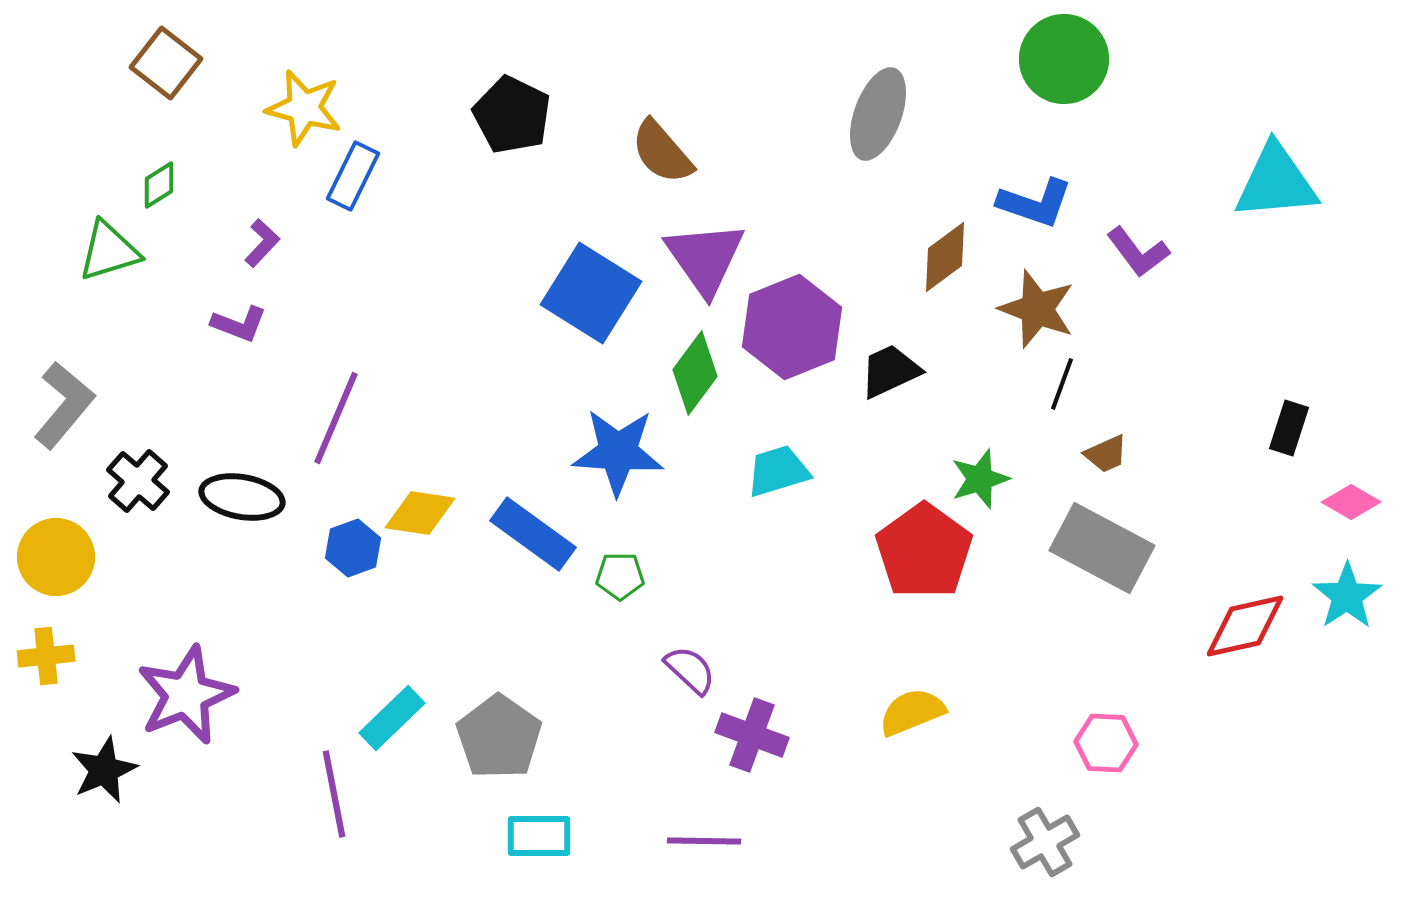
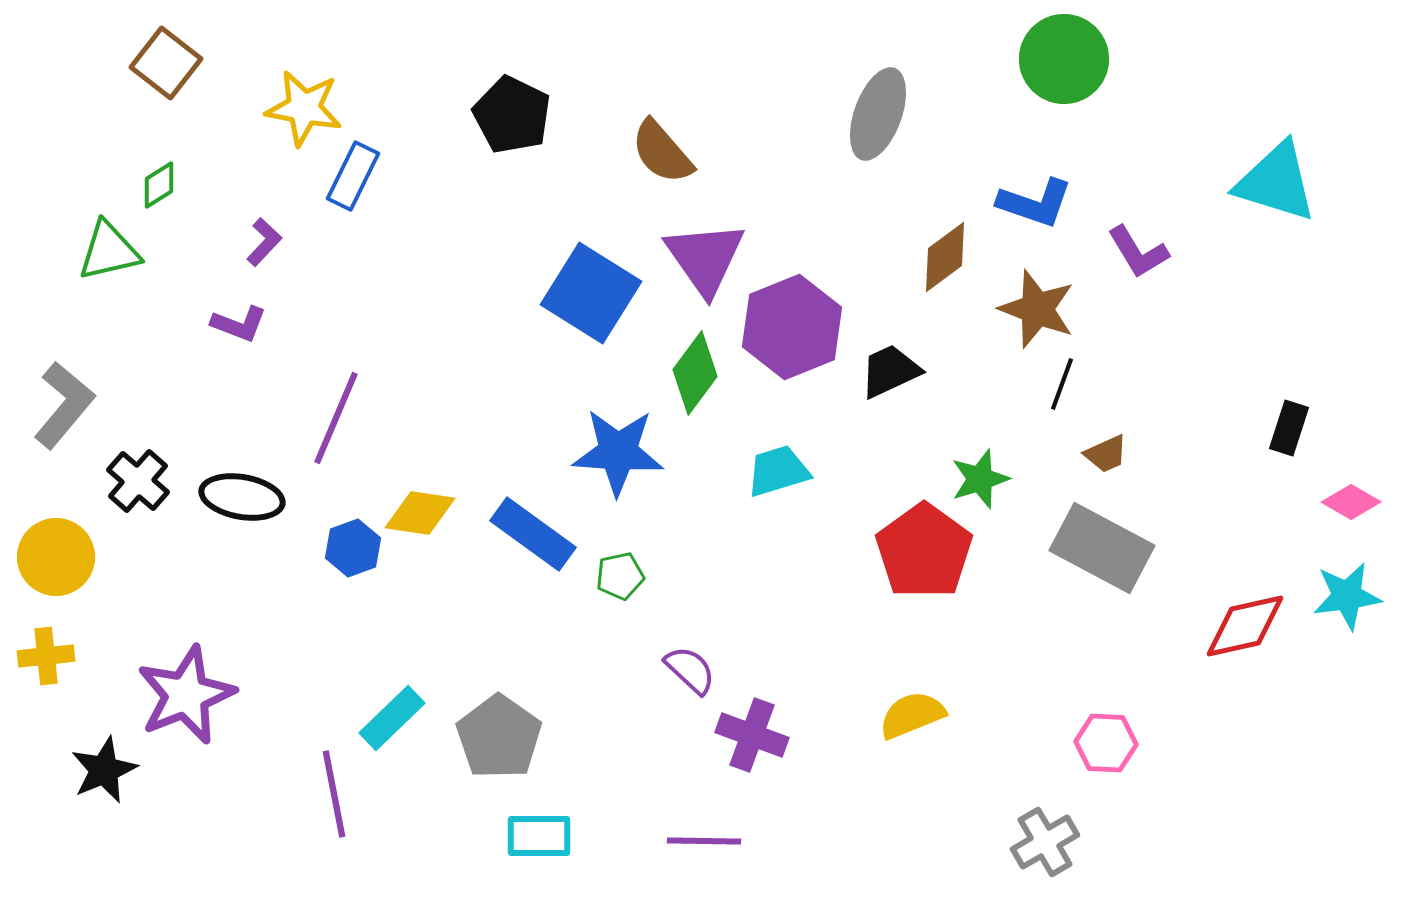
yellow star at (304, 108): rotated 4 degrees counterclockwise
cyan triangle at (1276, 182): rotated 22 degrees clockwise
purple L-shape at (262, 243): moved 2 px right, 1 px up
green triangle at (109, 251): rotated 4 degrees clockwise
purple L-shape at (1138, 252): rotated 6 degrees clockwise
green pentagon at (620, 576): rotated 12 degrees counterclockwise
cyan star at (1347, 596): rotated 26 degrees clockwise
yellow semicircle at (912, 712): moved 3 px down
